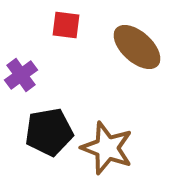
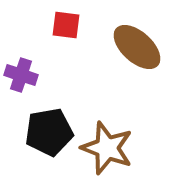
purple cross: rotated 36 degrees counterclockwise
